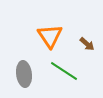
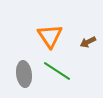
brown arrow: moved 1 px right, 2 px up; rotated 112 degrees clockwise
green line: moved 7 px left
